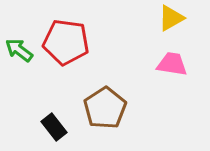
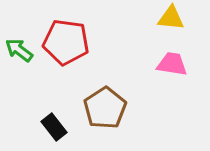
yellow triangle: rotated 36 degrees clockwise
